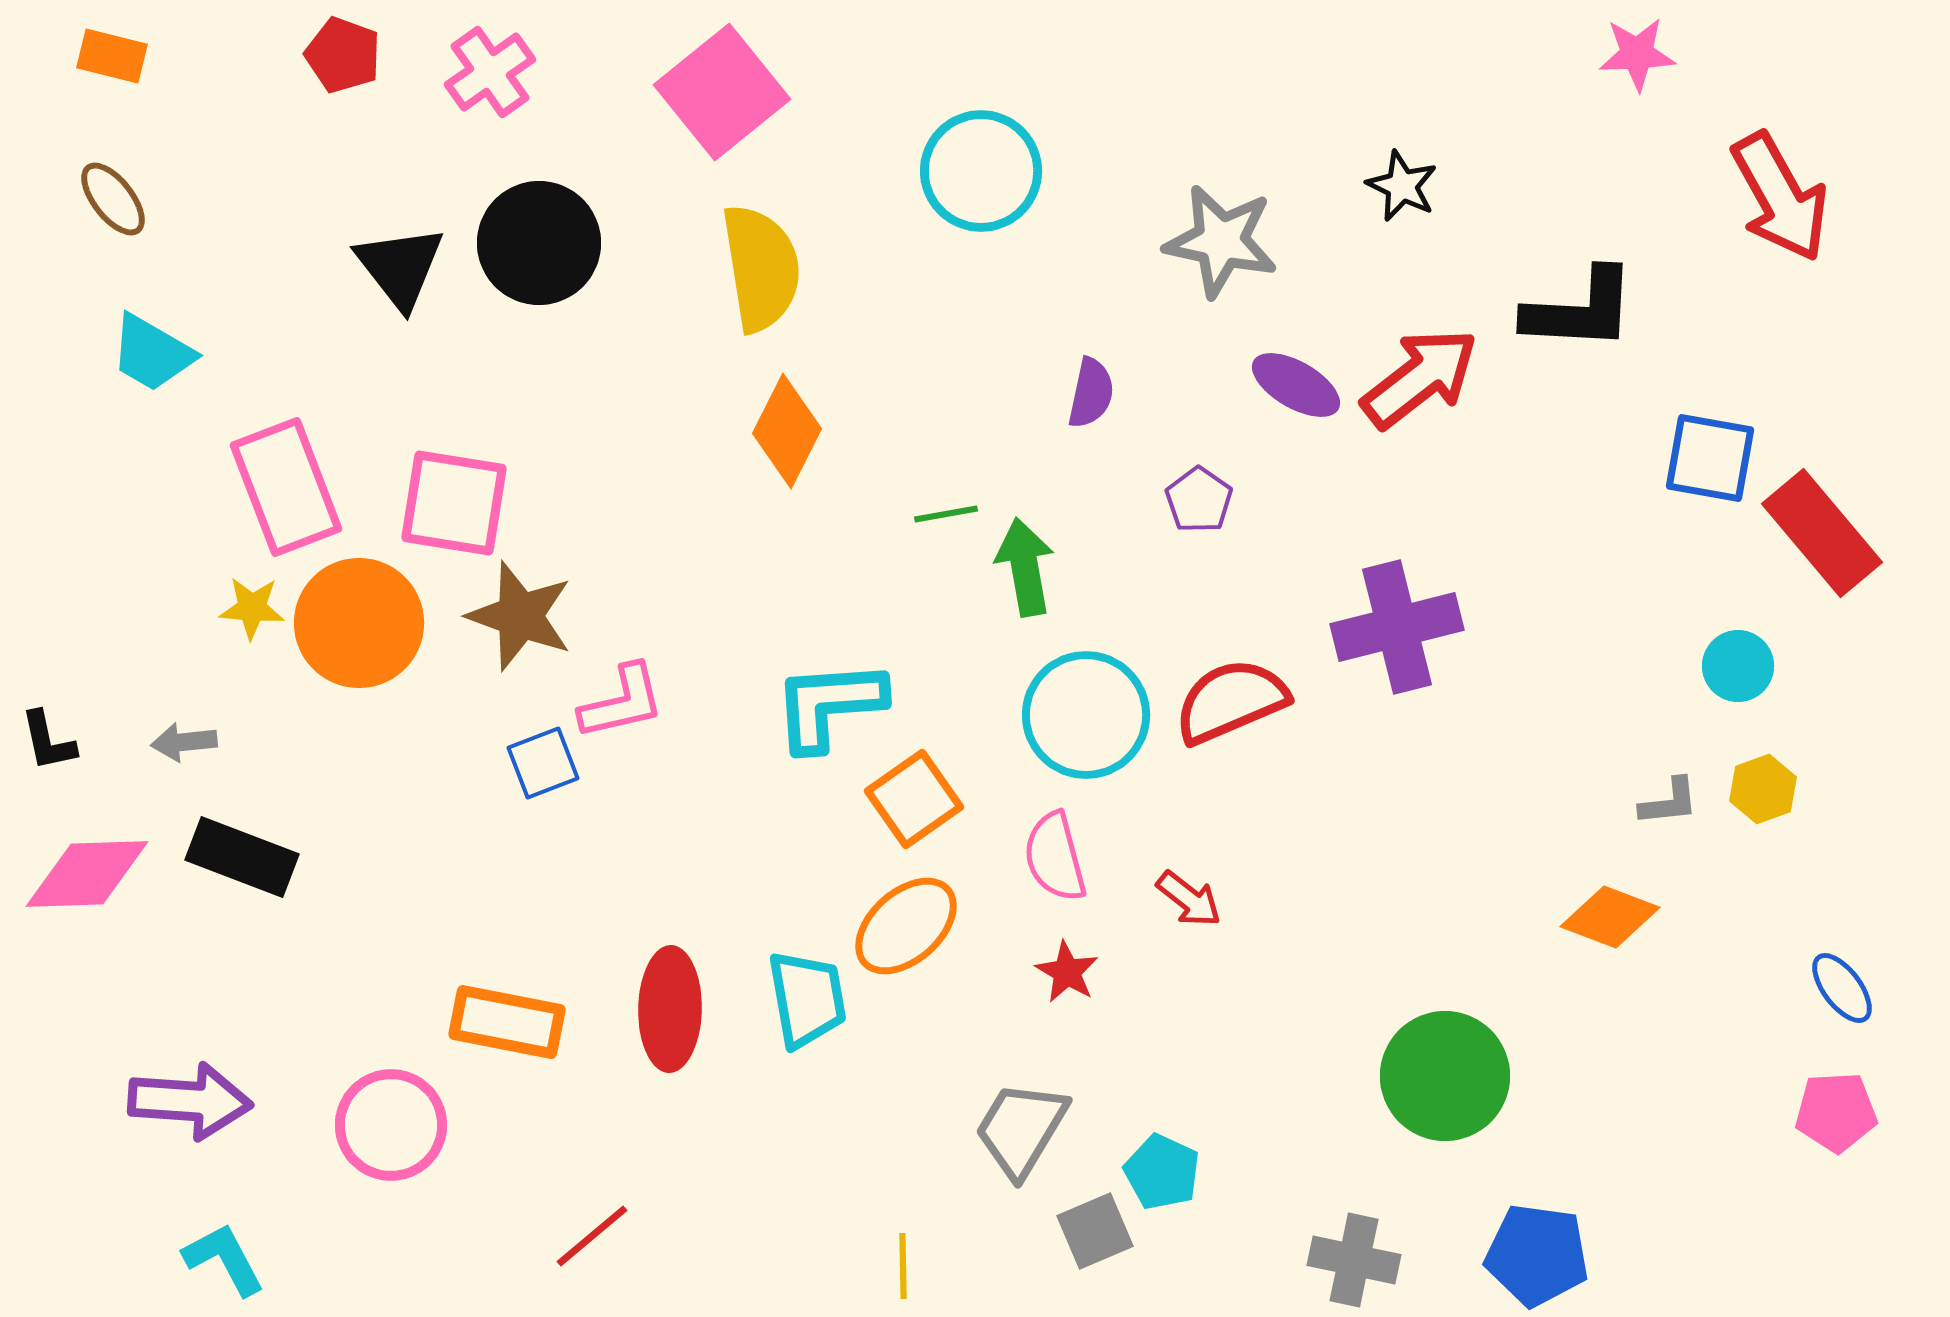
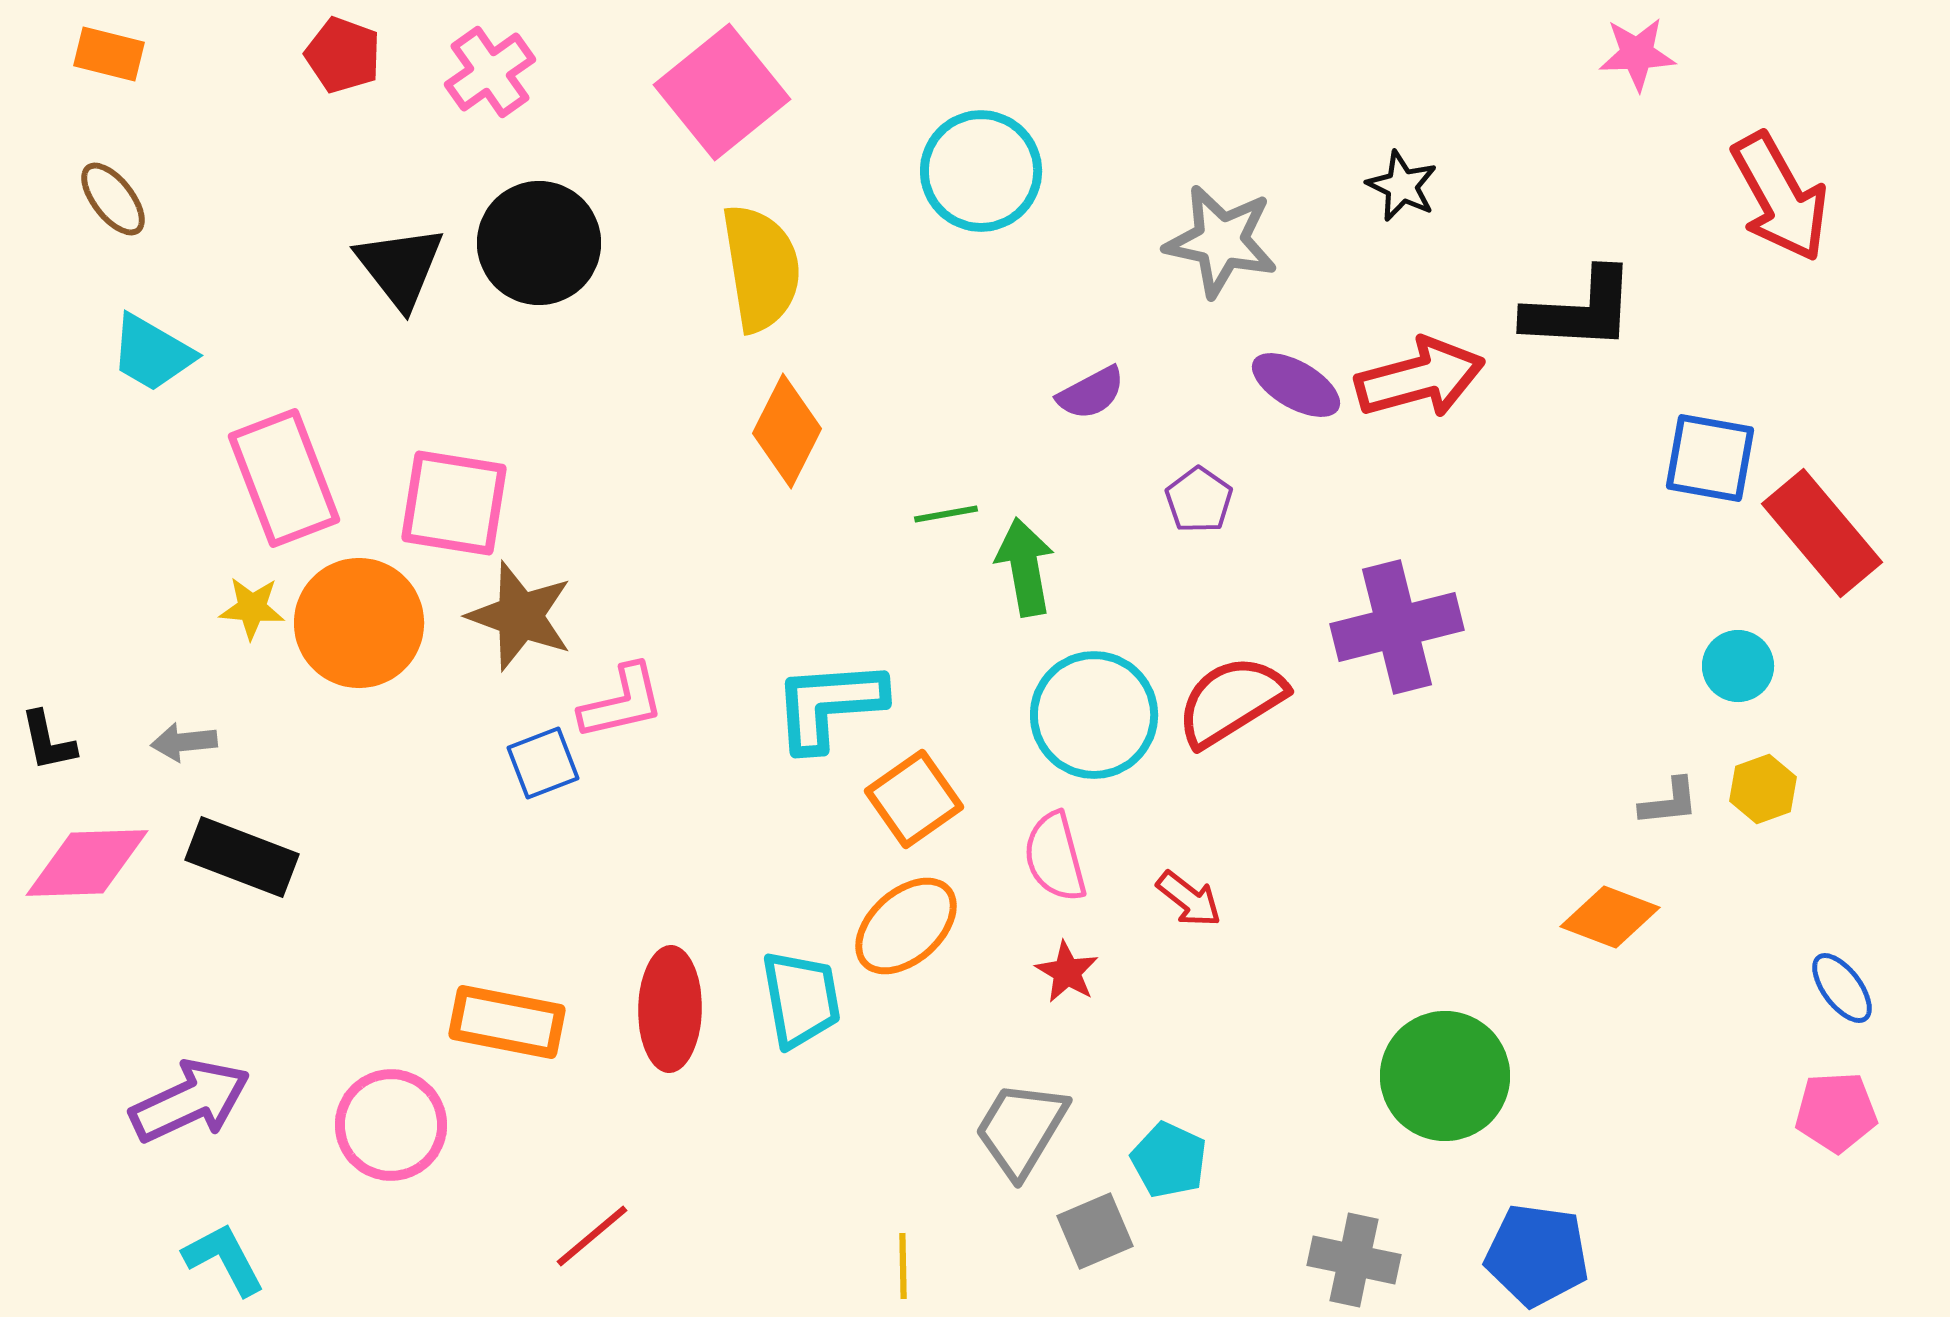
orange rectangle at (112, 56): moved 3 px left, 2 px up
red arrow at (1420, 378): rotated 23 degrees clockwise
purple semicircle at (1091, 393): rotated 50 degrees clockwise
pink rectangle at (286, 487): moved 2 px left, 9 px up
red semicircle at (1231, 701): rotated 9 degrees counterclockwise
cyan circle at (1086, 715): moved 8 px right
pink diamond at (87, 874): moved 11 px up
cyan trapezoid at (807, 999): moved 6 px left
purple arrow at (190, 1101): rotated 29 degrees counterclockwise
cyan pentagon at (1162, 1172): moved 7 px right, 12 px up
